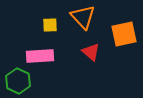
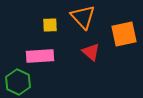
green hexagon: moved 1 px down
